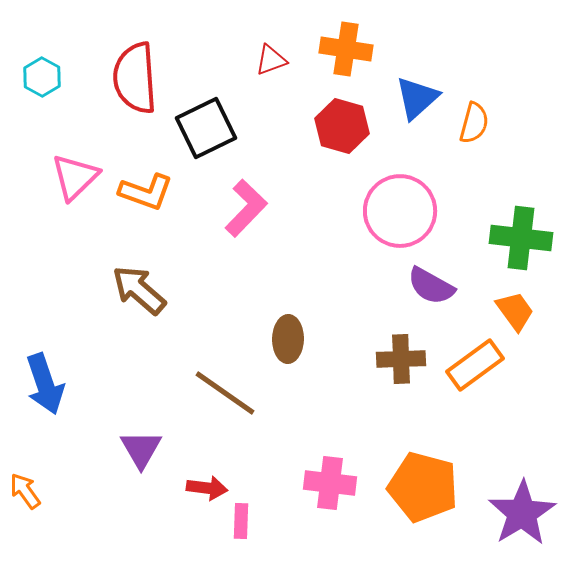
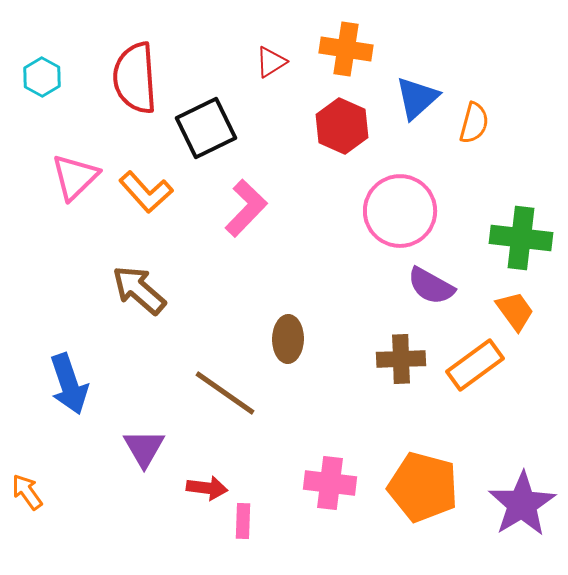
red triangle: moved 2 px down; rotated 12 degrees counterclockwise
red hexagon: rotated 8 degrees clockwise
orange L-shape: rotated 28 degrees clockwise
blue arrow: moved 24 px right
purple triangle: moved 3 px right, 1 px up
orange arrow: moved 2 px right, 1 px down
purple star: moved 9 px up
pink rectangle: moved 2 px right
